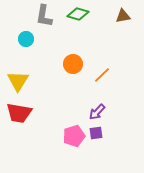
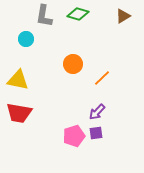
brown triangle: rotated 21 degrees counterclockwise
orange line: moved 3 px down
yellow triangle: moved 1 px up; rotated 50 degrees counterclockwise
